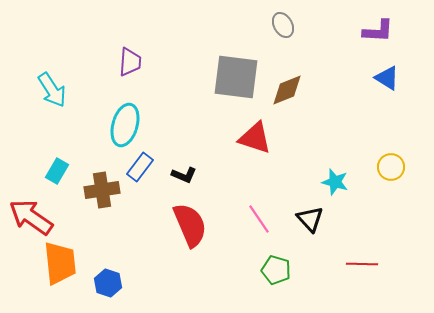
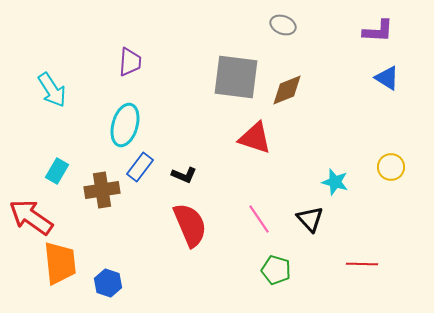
gray ellipse: rotated 40 degrees counterclockwise
